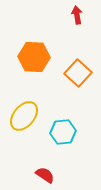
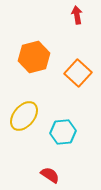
orange hexagon: rotated 16 degrees counterclockwise
red semicircle: moved 5 px right
